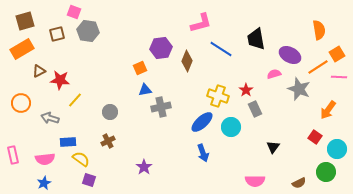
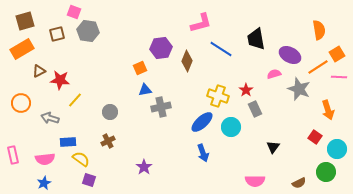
orange arrow at (328, 110): rotated 54 degrees counterclockwise
